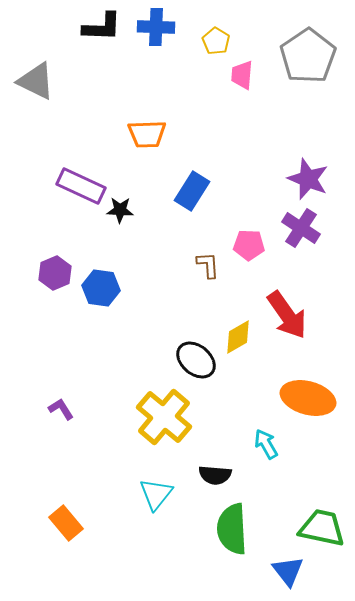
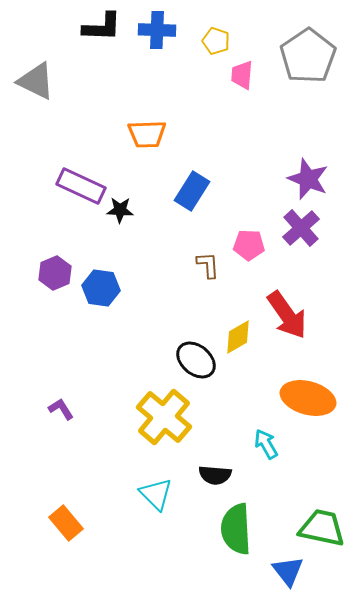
blue cross: moved 1 px right, 3 px down
yellow pentagon: rotated 12 degrees counterclockwise
purple cross: rotated 15 degrees clockwise
cyan triangle: rotated 24 degrees counterclockwise
green semicircle: moved 4 px right
